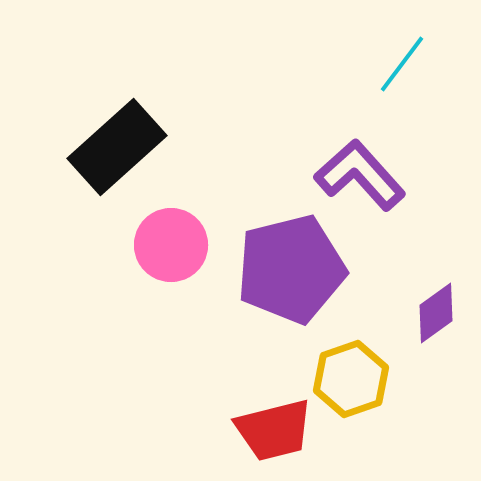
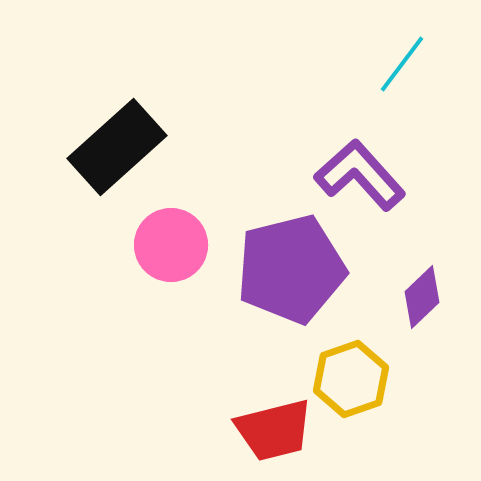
purple diamond: moved 14 px left, 16 px up; rotated 8 degrees counterclockwise
